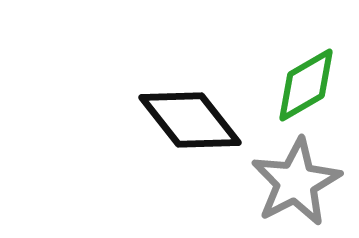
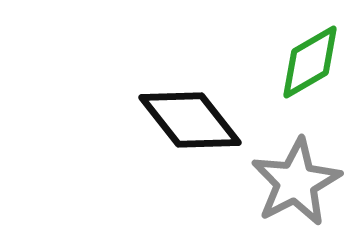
green diamond: moved 4 px right, 23 px up
